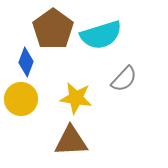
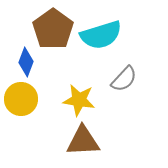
yellow star: moved 3 px right, 2 px down
brown triangle: moved 12 px right
